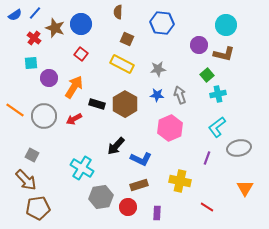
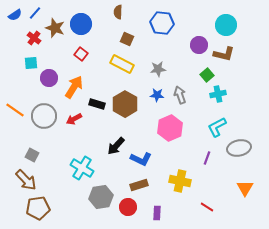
cyan L-shape at (217, 127): rotated 10 degrees clockwise
